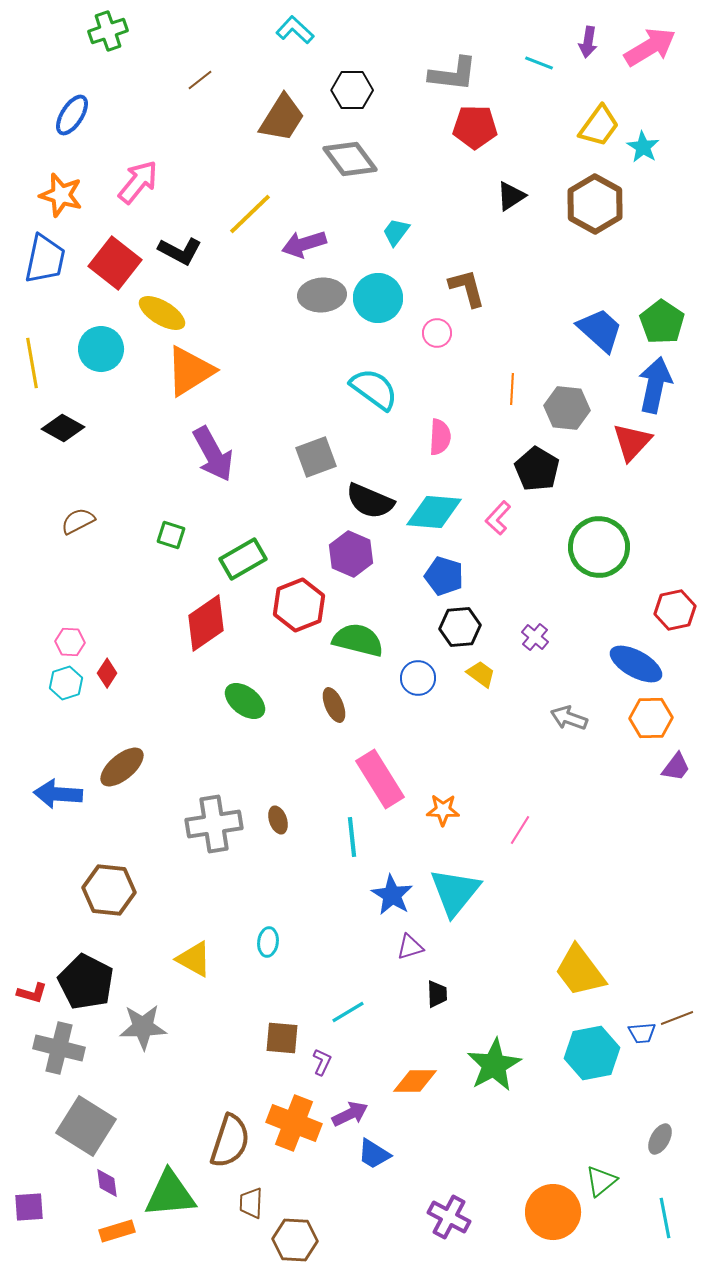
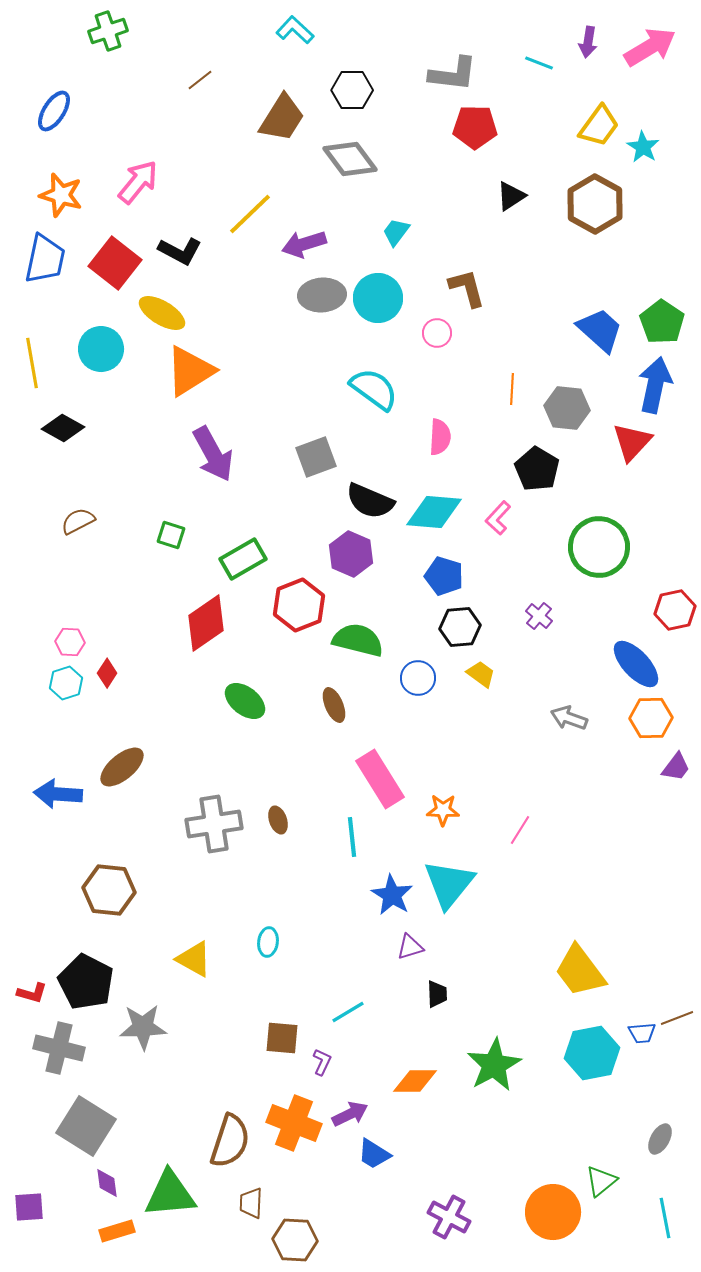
blue ellipse at (72, 115): moved 18 px left, 4 px up
purple cross at (535, 637): moved 4 px right, 21 px up
blue ellipse at (636, 664): rotated 18 degrees clockwise
cyan triangle at (455, 892): moved 6 px left, 8 px up
